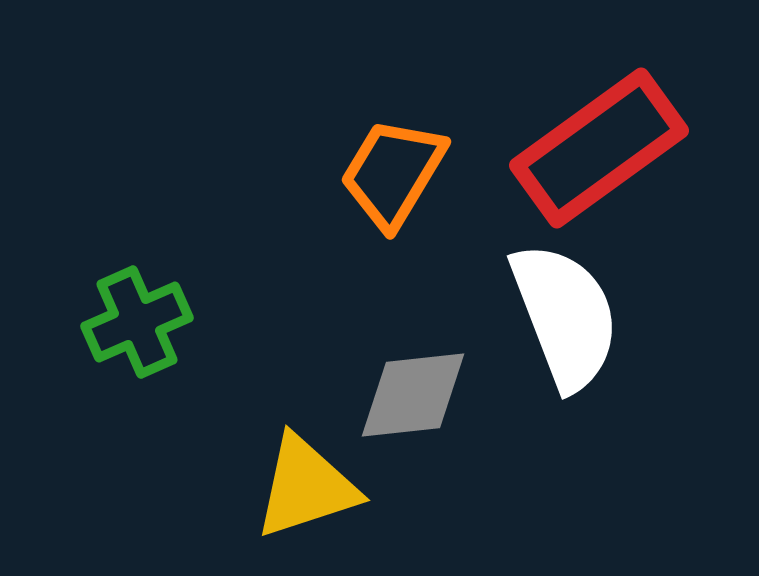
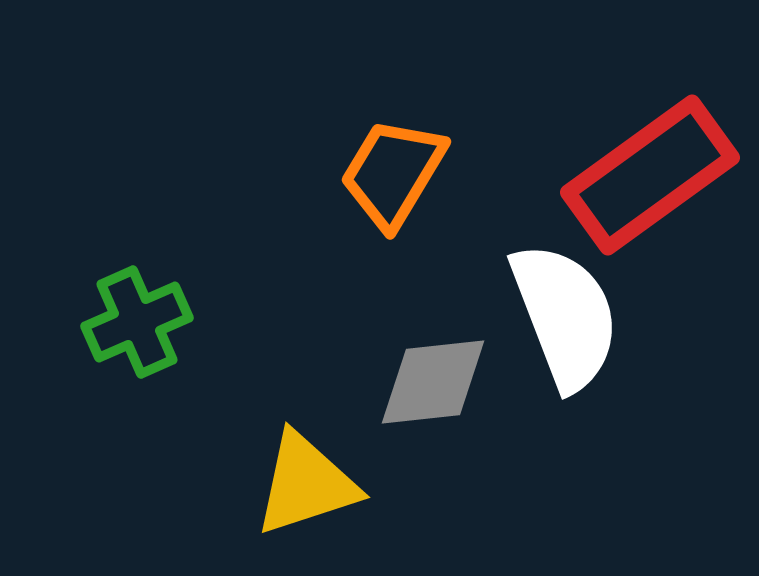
red rectangle: moved 51 px right, 27 px down
gray diamond: moved 20 px right, 13 px up
yellow triangle: moved 3 px up
